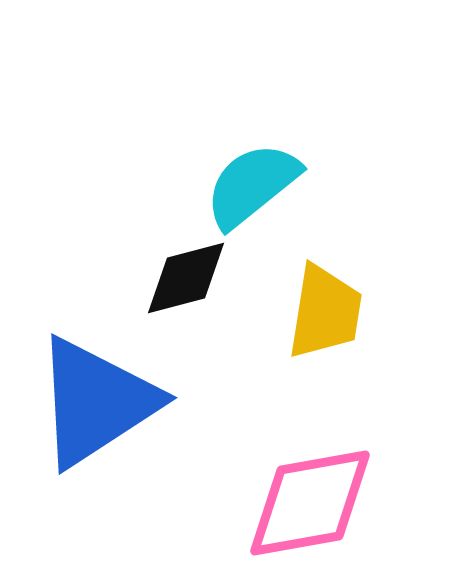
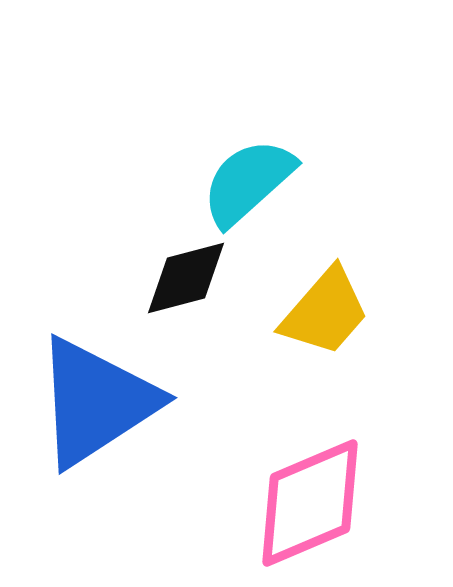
cyan semicircle: moved 4 px left, 3 px up; rotated 3 degrees counterclockwise
yellow trapezoid: rotated 32 degrees clockwise
pink diamond: rotated 13 degrees counterclockwise
